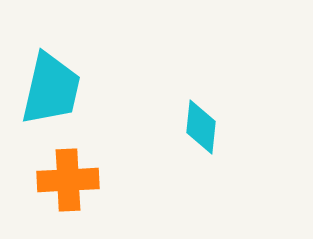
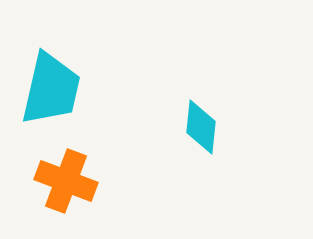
orange cross: moved 2 px left, 1 px down; rotated 24 degrees clockwise
